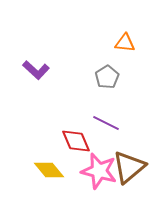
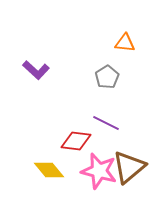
red diamond: rotated 60 degrees counterclockwise
